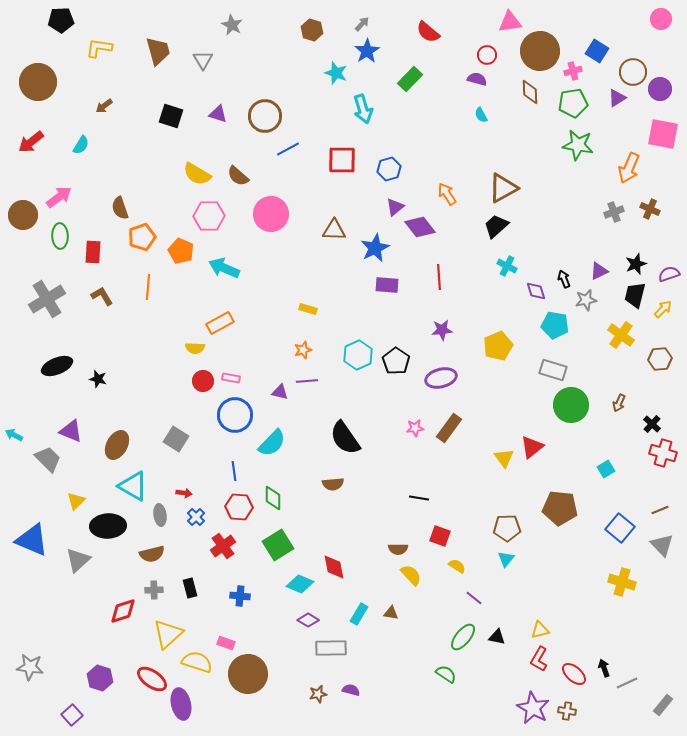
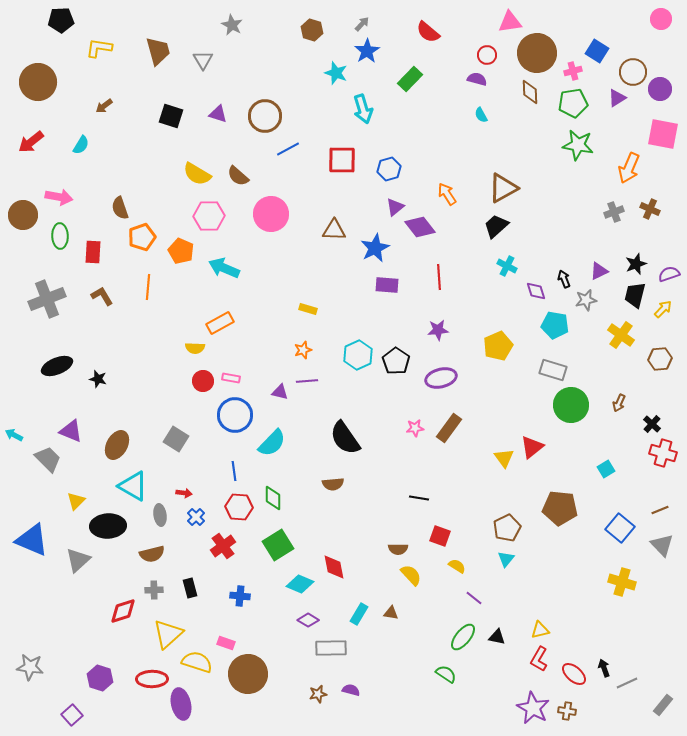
brown circle at (540, 51): moved 3 px left, 2 px down
pink arrow at (59, 197): rotated 48 degrees clockwise
gray cross at (47, 299): rotated 9 degrees clockwise
purple star at (442, 330): moved 4 px left
brown pentagon at (507, 528): rotated 24 degrees counterclockwise
red ellipse at (152, 679): rotated 36 degrees counterclockwise
